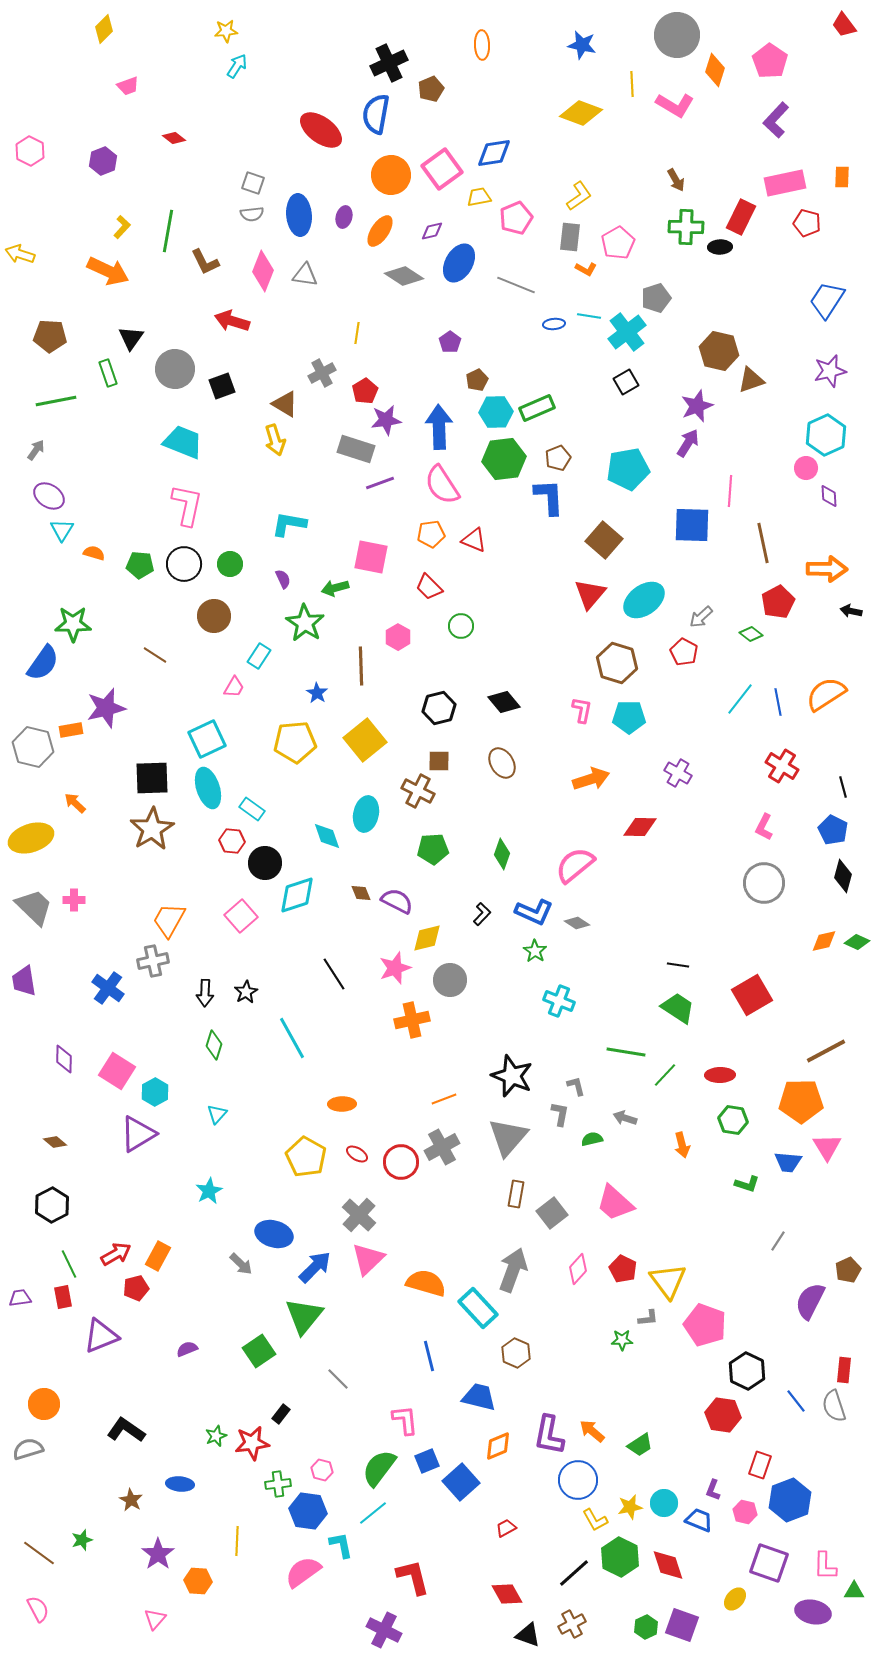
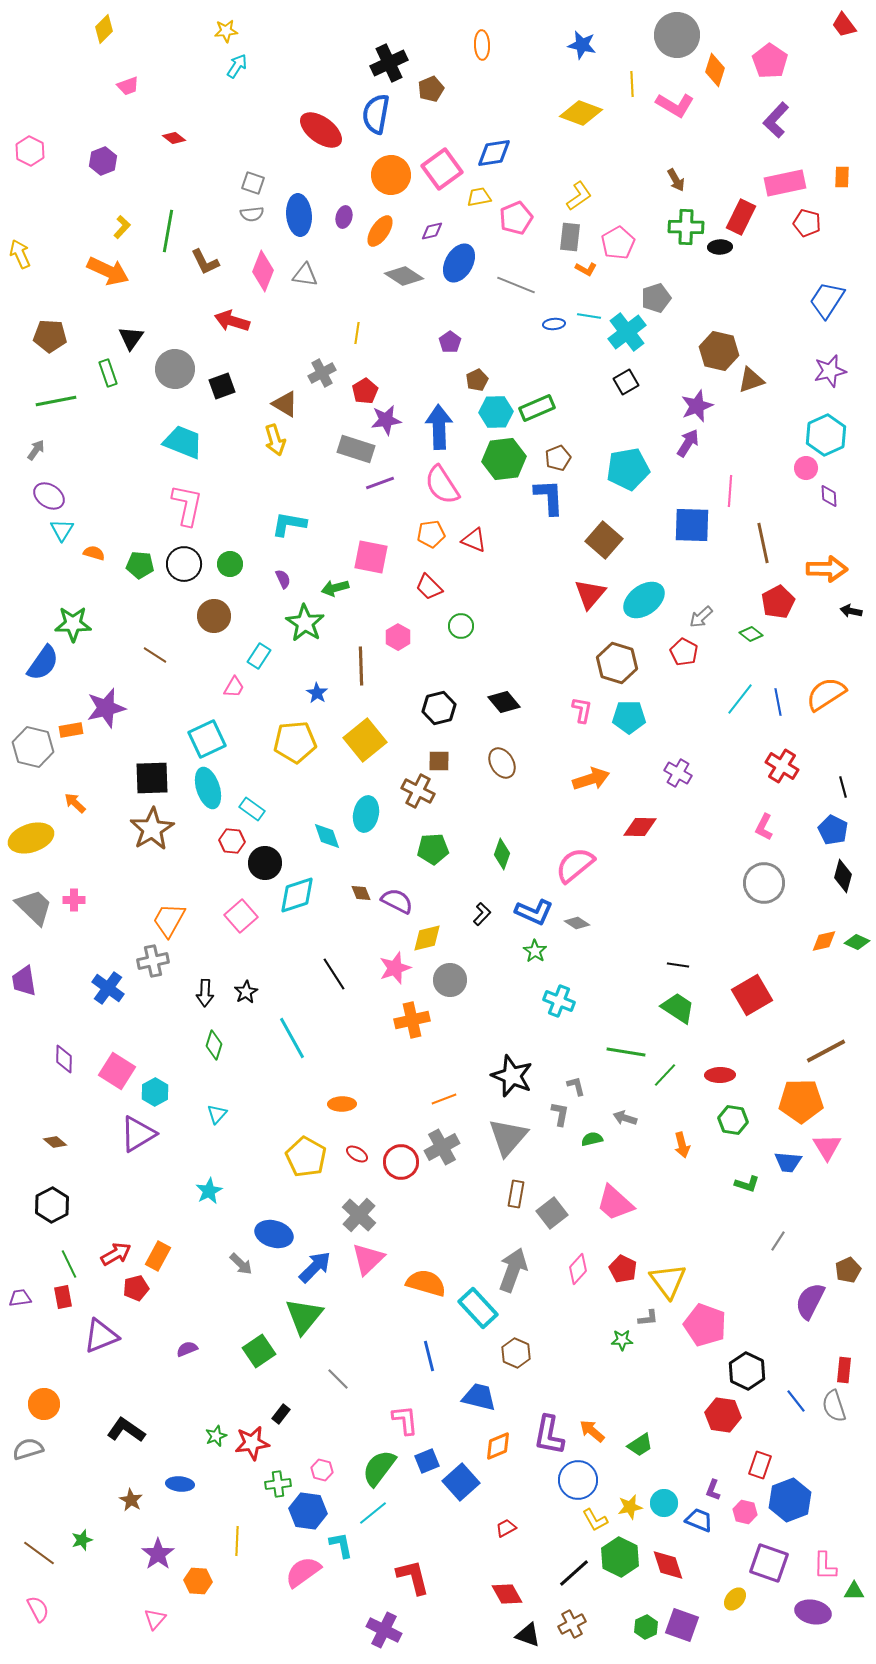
yellow arrow at (20, 254): rotated 48 degrees clockwise
